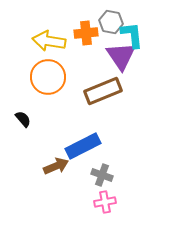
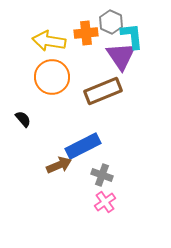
gray hexagon: rotated 15 degrees clockwise
cyan L-shape: moved 1 px down
orange circle: moved 4 px right
brown arrow: moved 3 px right, 1 px up
pink cross: rotated 25 degrees counterclockwise
